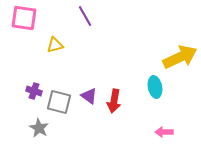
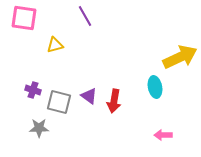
purple cross: moved 1 px left, 1 px up
gray star: rotated 30 degrees counterclockwise
pink arrow: moved 1 px left, 3 px down
